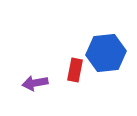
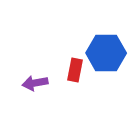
blue hexagon: rotated 6 degrees clockwise
